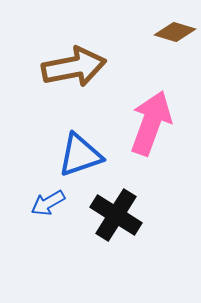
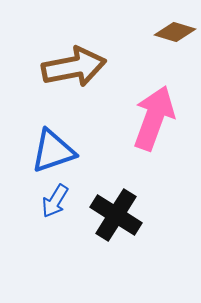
pink arrow: moved 3 px right, 5 px up
blue triangle: moved 27 px left, 4 px up
blue arrow: moved 7 px right, 2 px up; rotated 28 degrees counterclockwise
